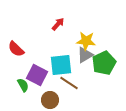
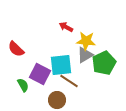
red arrow: moved 8 px right, 3 px down; rotated 104 degrees counterclockwise
purple square: moved 3 px right, 1 px up
brown line: moved 2 px up
brown circle: moved 7 px right
